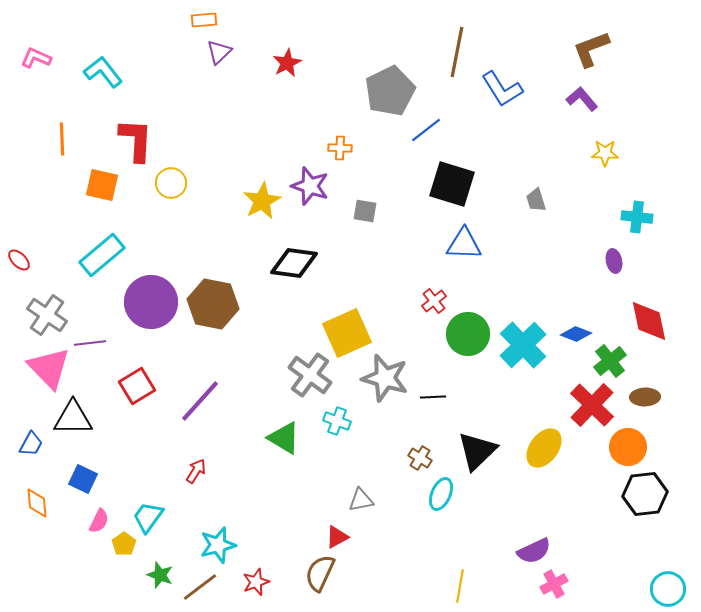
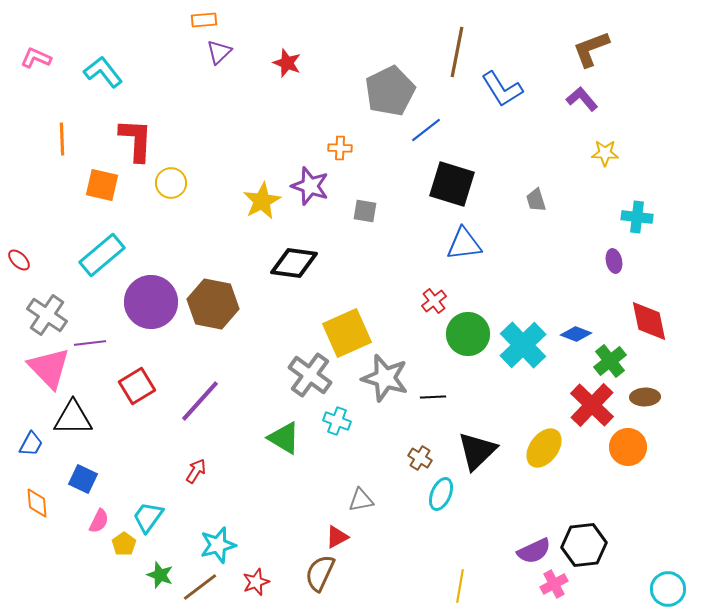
red star at (287, 63): rotated 24 degrees counterclockwise
blue triangle at (464, 244): rotated 9 degrees counterclockwise
black hexagon at (645, 494): moved 61 px left, 51 px down
